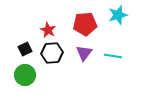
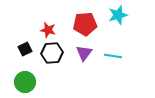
red star: rotated 14 degrees counterclockwise
green circle: moved 7 px down
